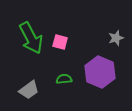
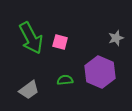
green semicircle: moved 1 px right, 1 px down
